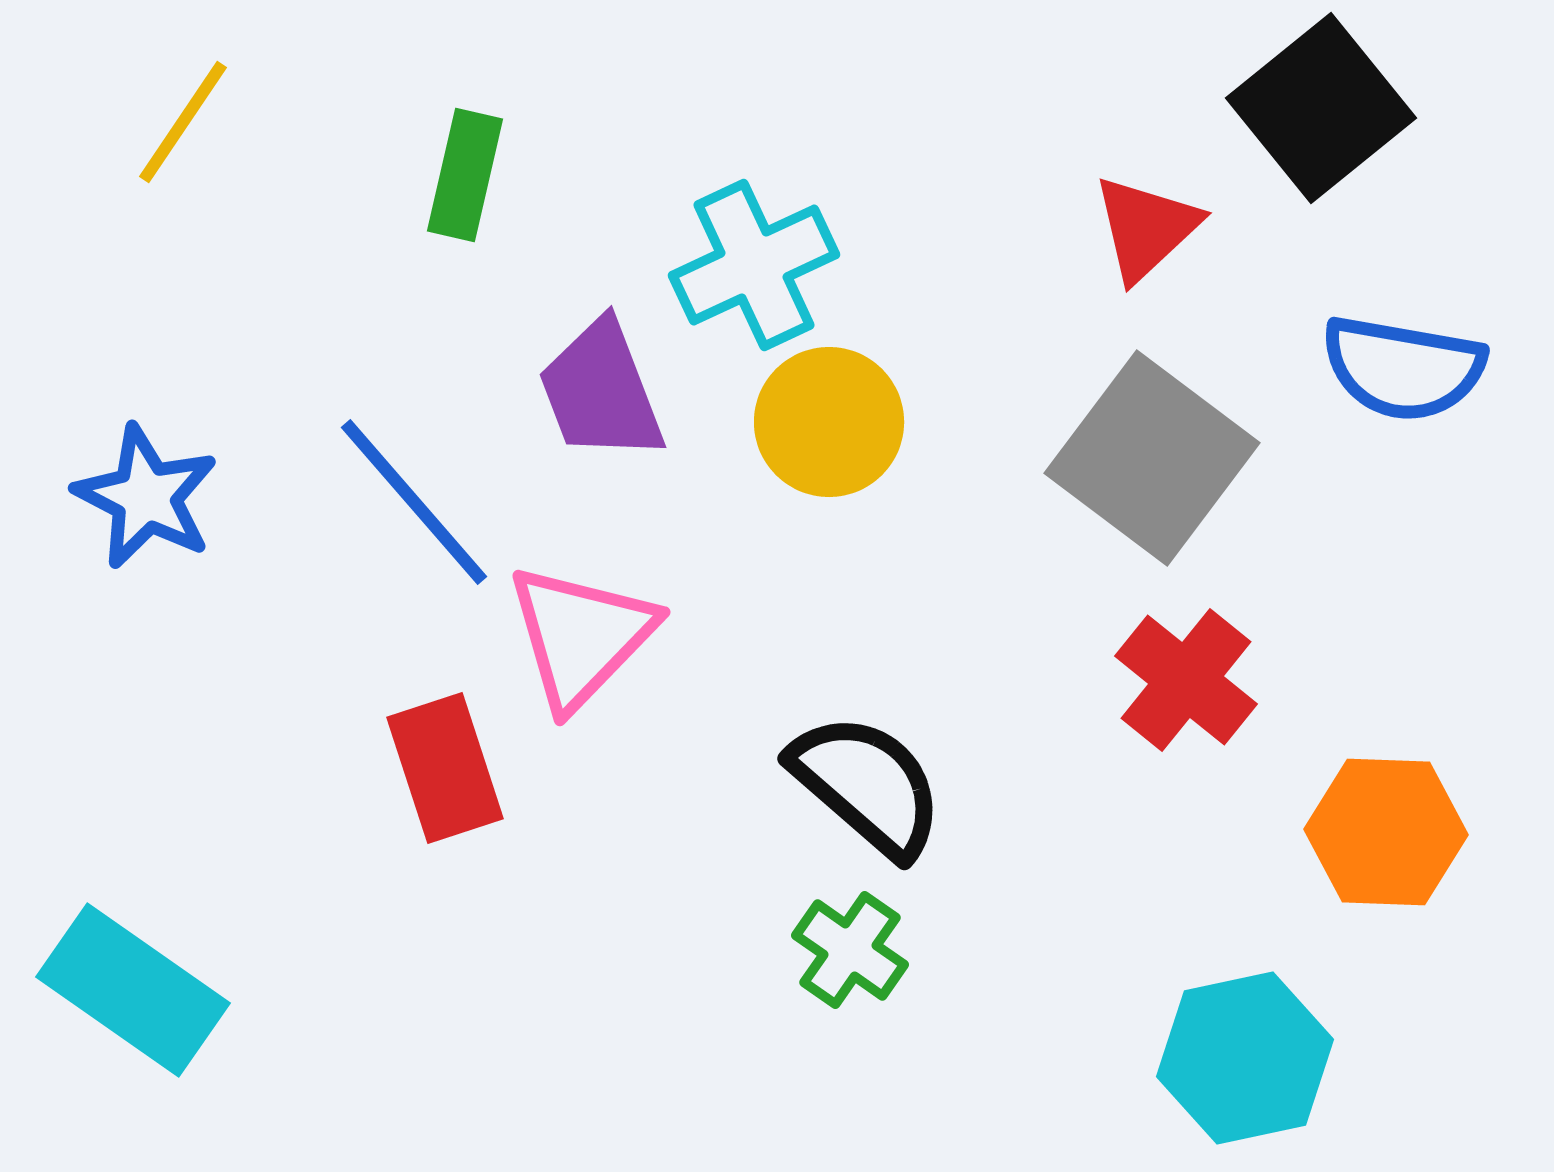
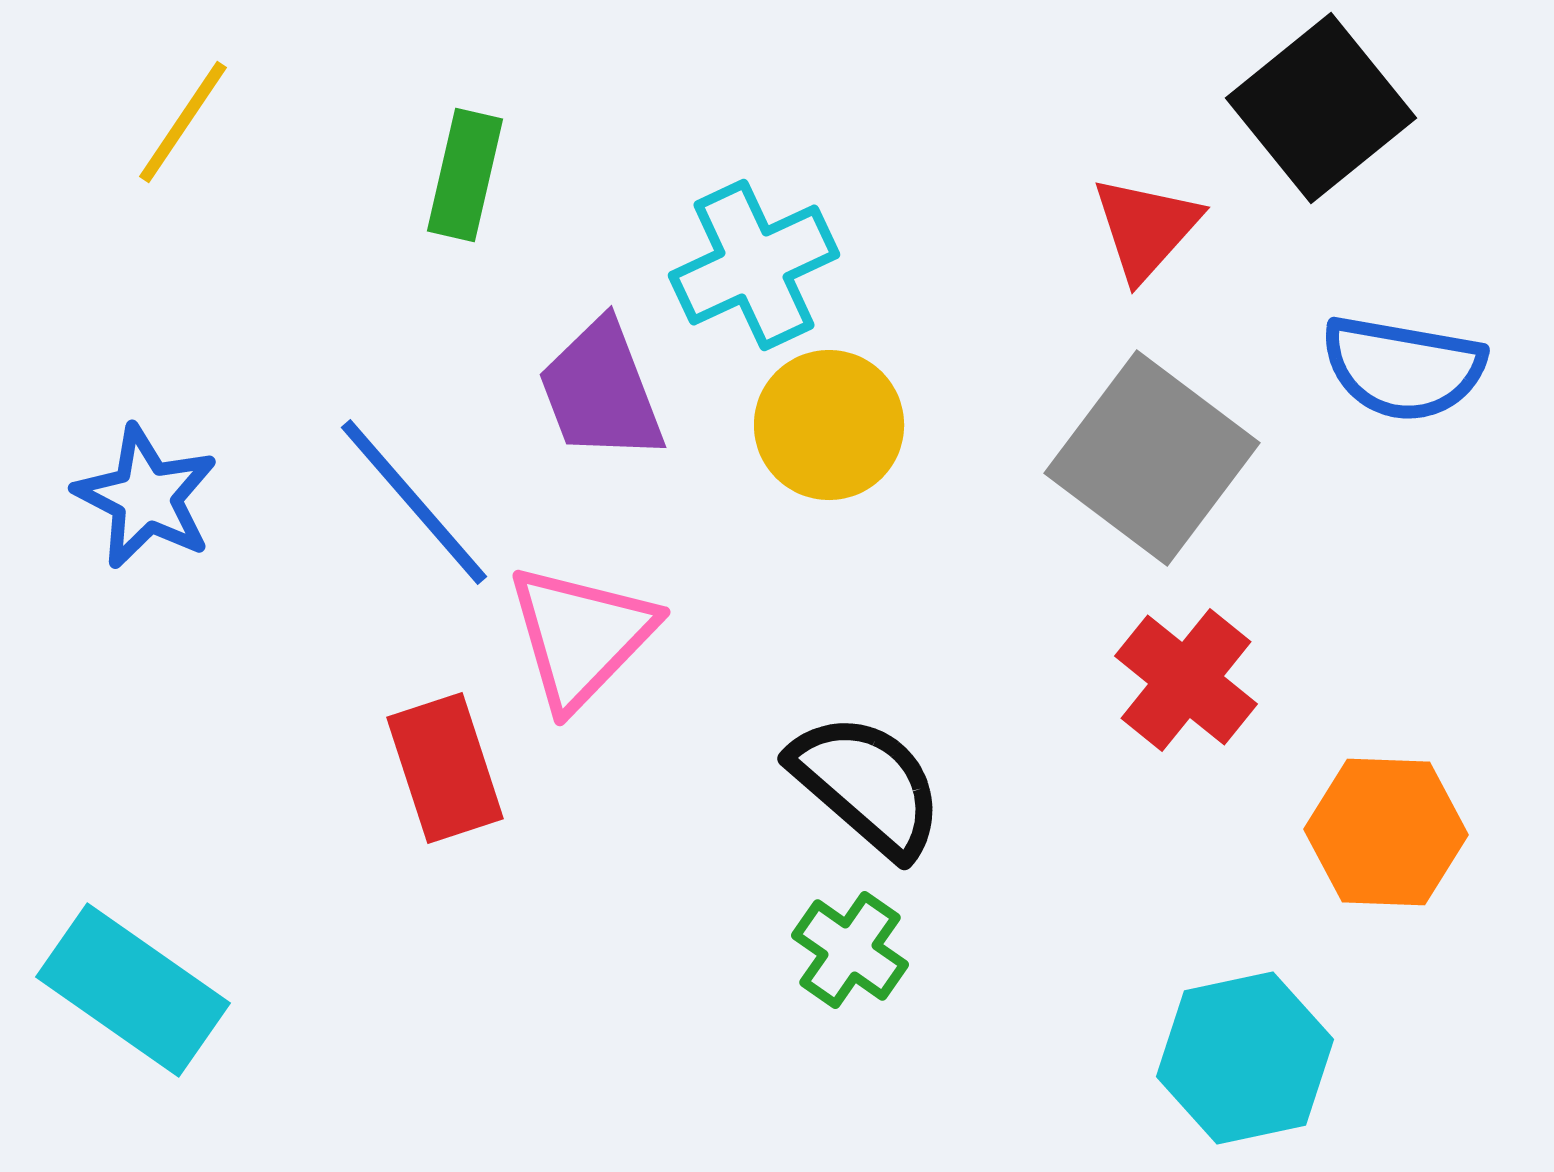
red triangle: rotated 5 degrees counterclockwise
yellow circle: moved 3 px down
